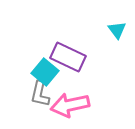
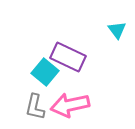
gray L-shape: moved 5 px left, 13 px down
